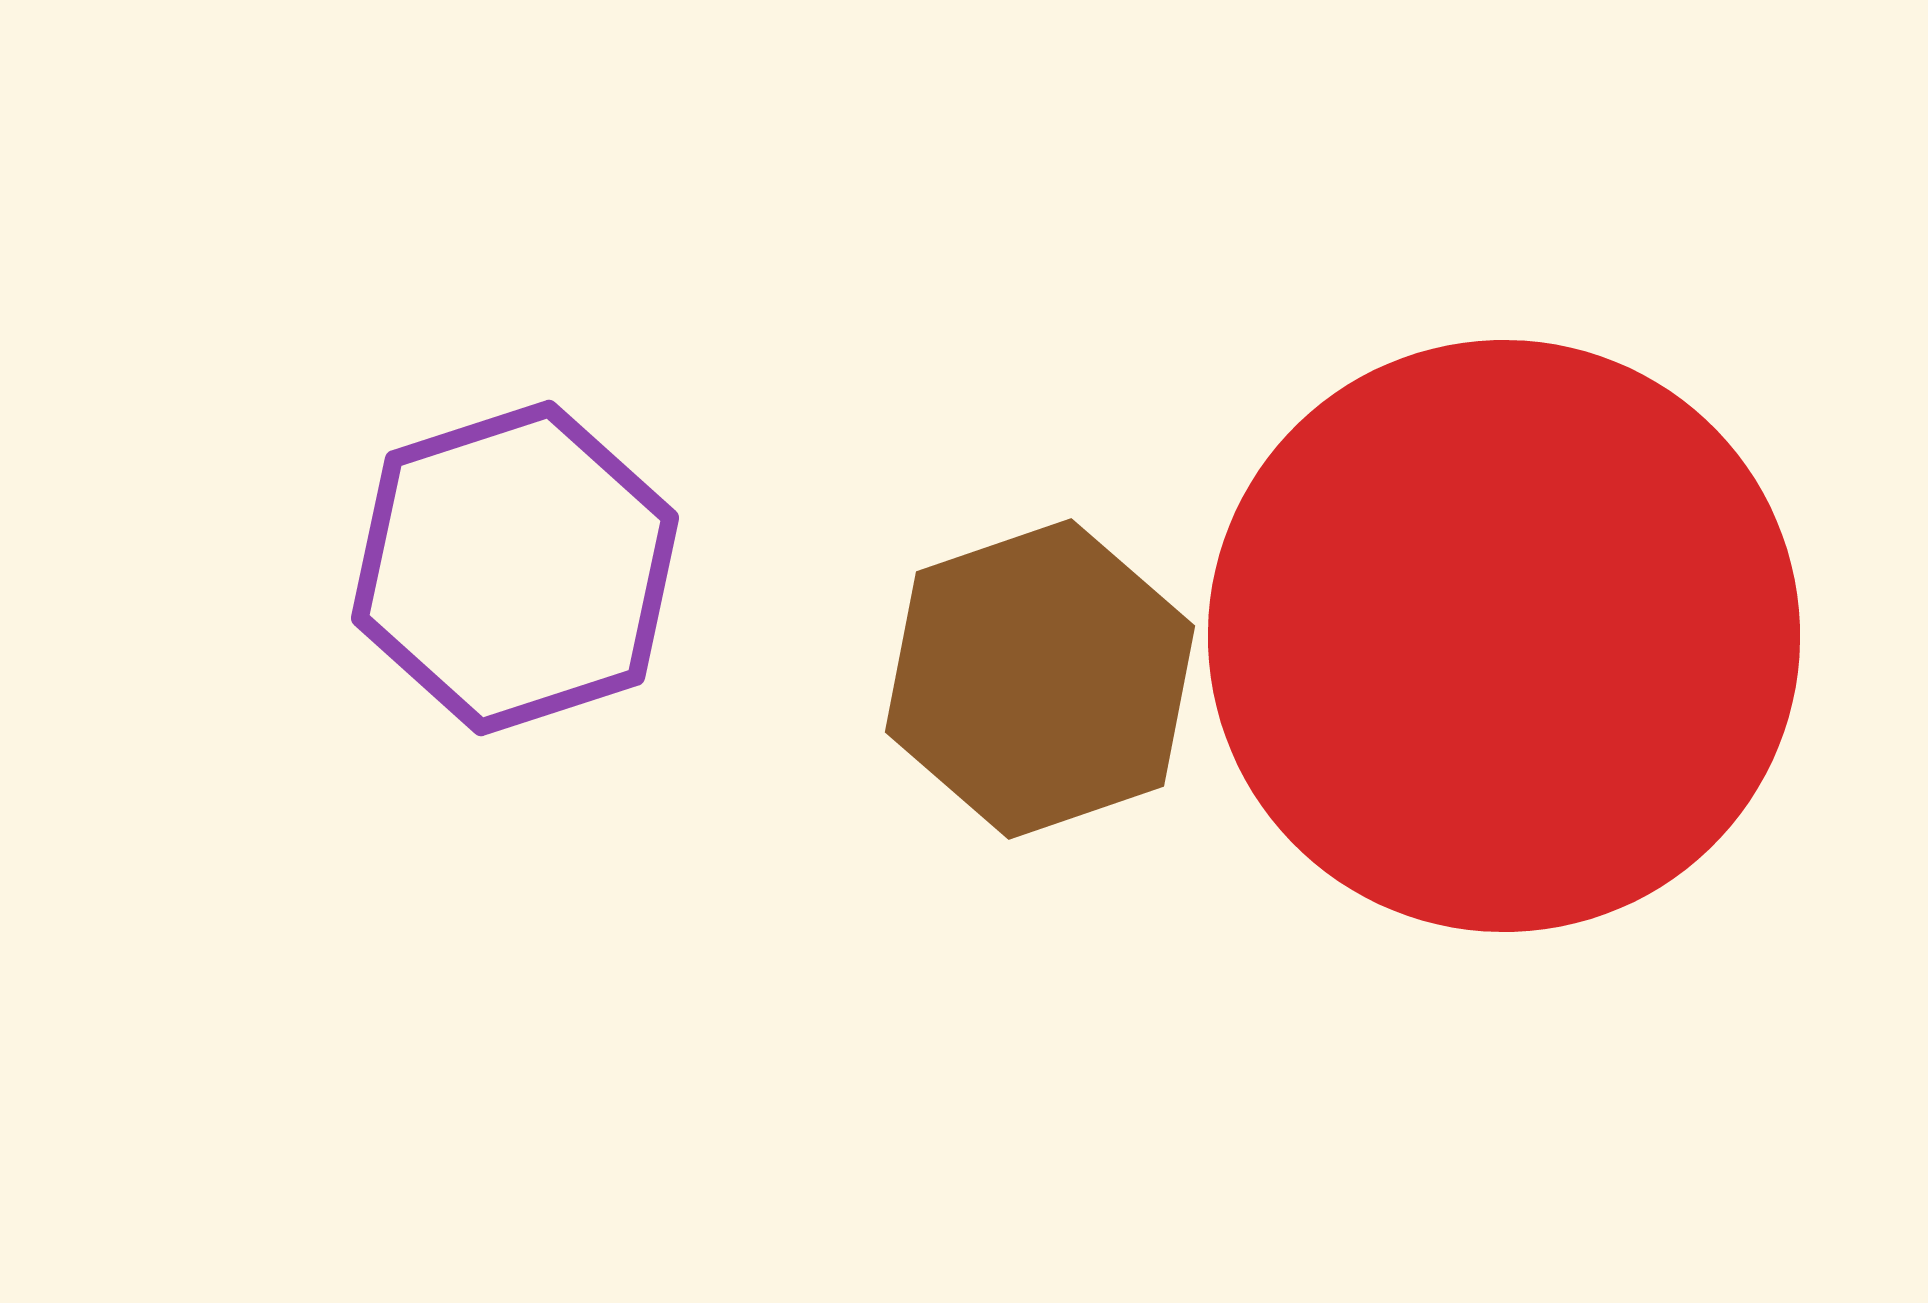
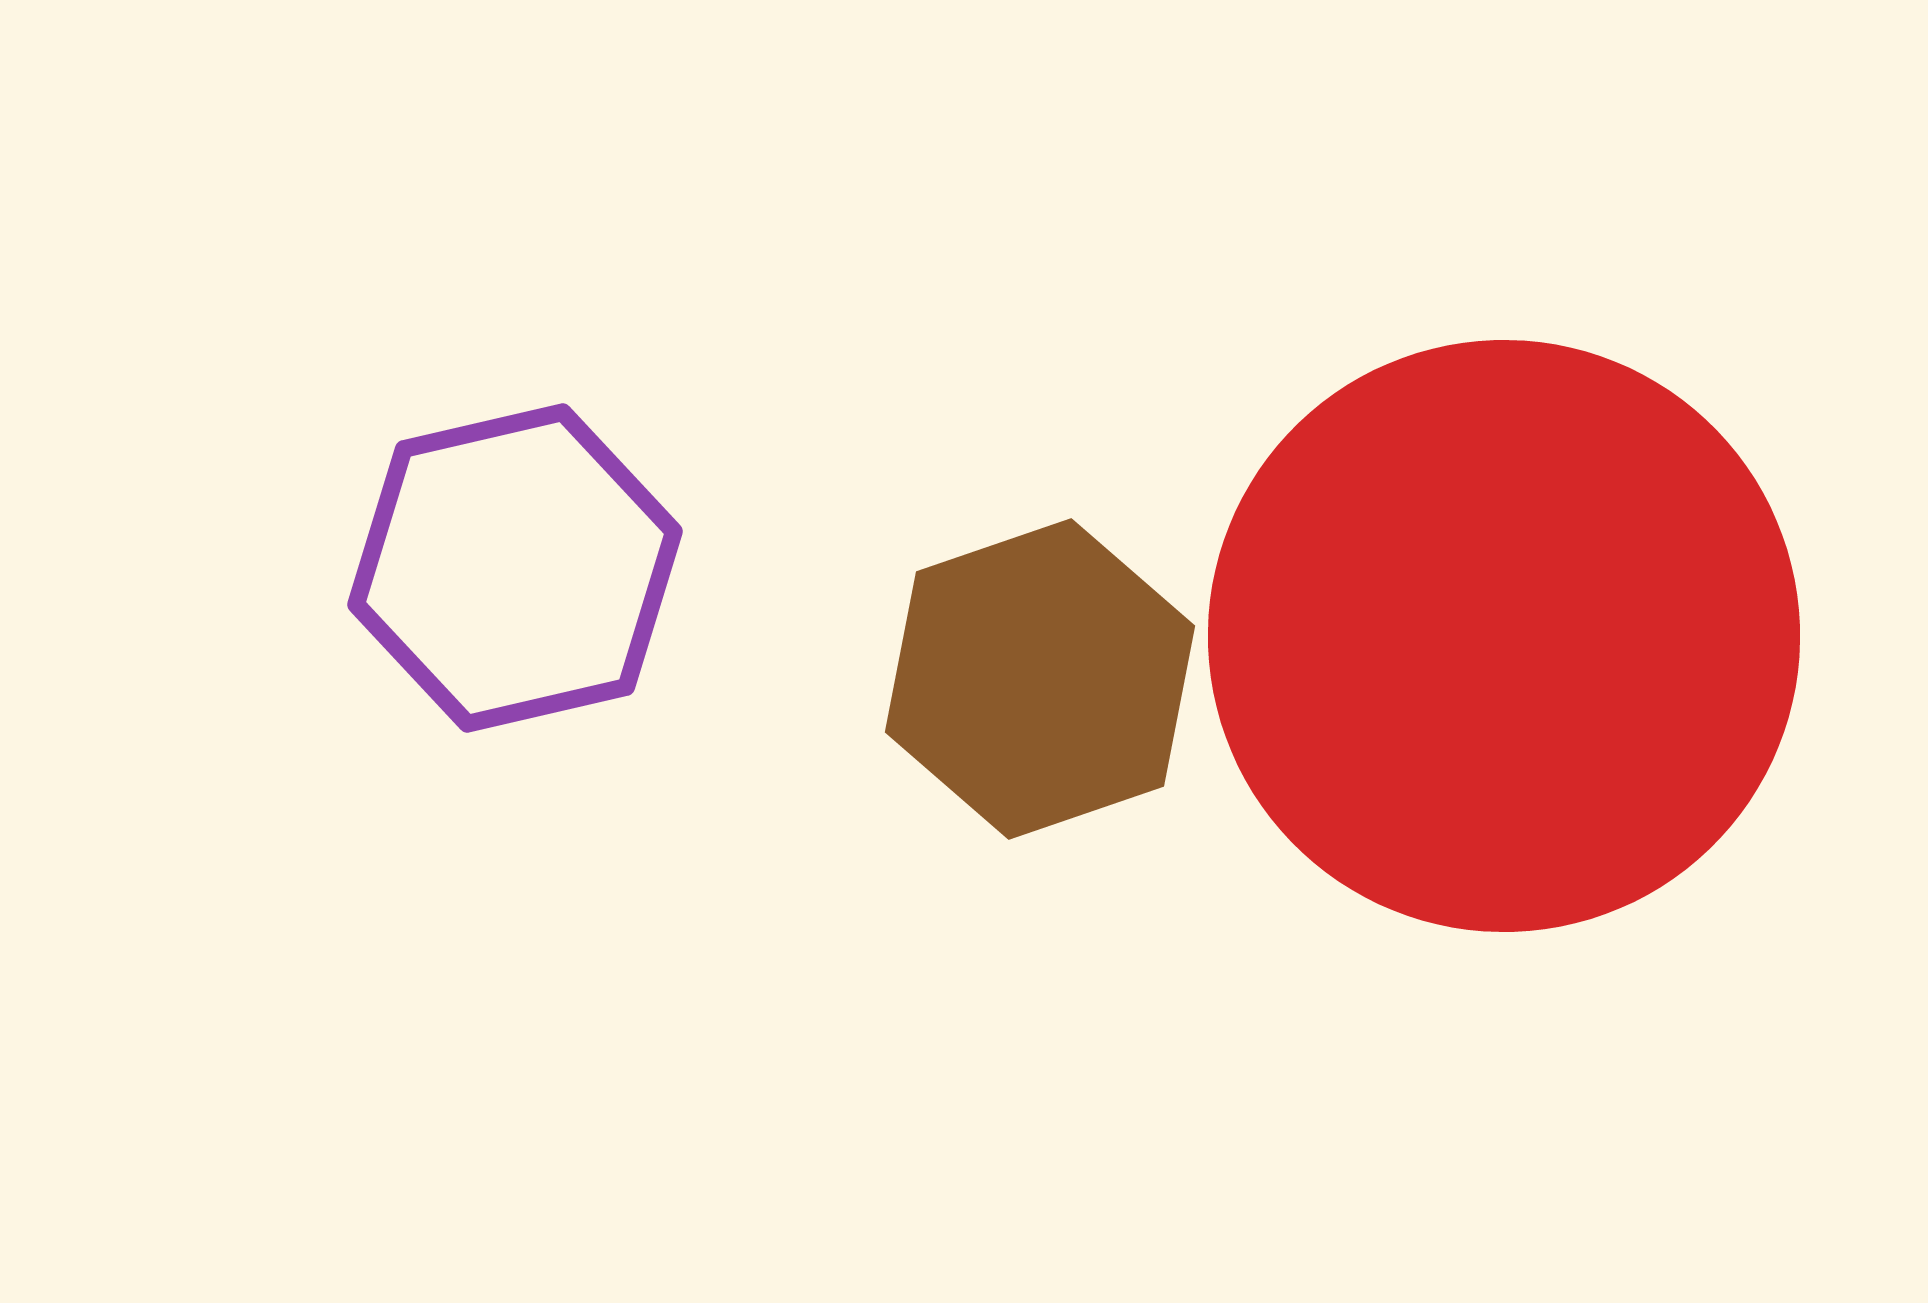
purple hexagon: rotated 5 degrees clockwise
